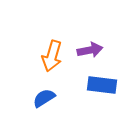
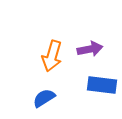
purple arrow: moved 1 px up
